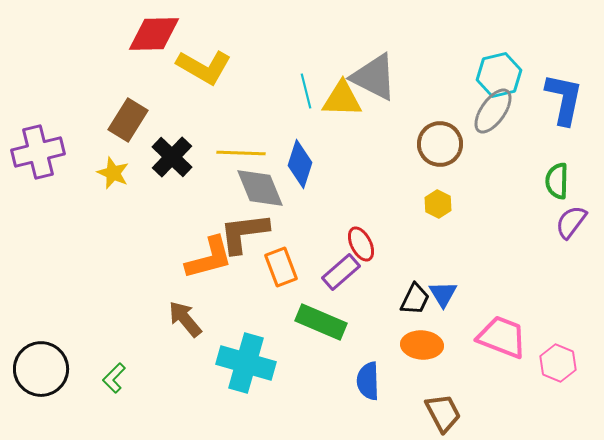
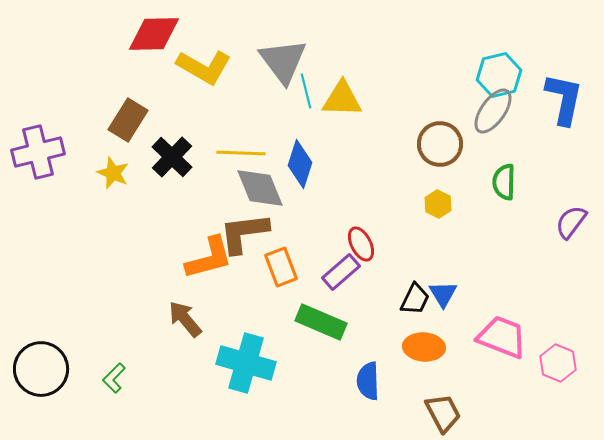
gray triangle: moved 91 px left, 16 px up; rotated 26 degrees clockwise
green semicircle: moved 53 px left, 1 px down
orange ellipse: moved 2 px right, 2 px down
